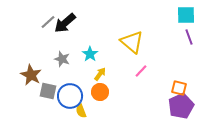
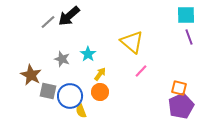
black arrow: moved 4 px right, 7 px up
cyan star: moved 2 px left
